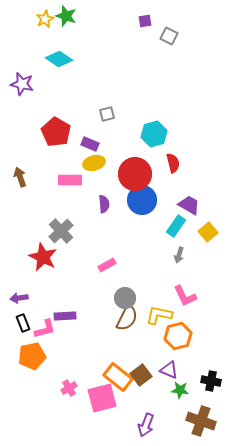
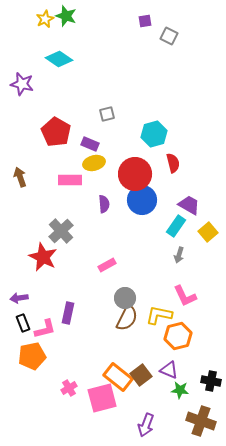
purple rectangle at (65, 316): moved 3 px right, 3 px up; rotated 75 degrees counterclockwise
